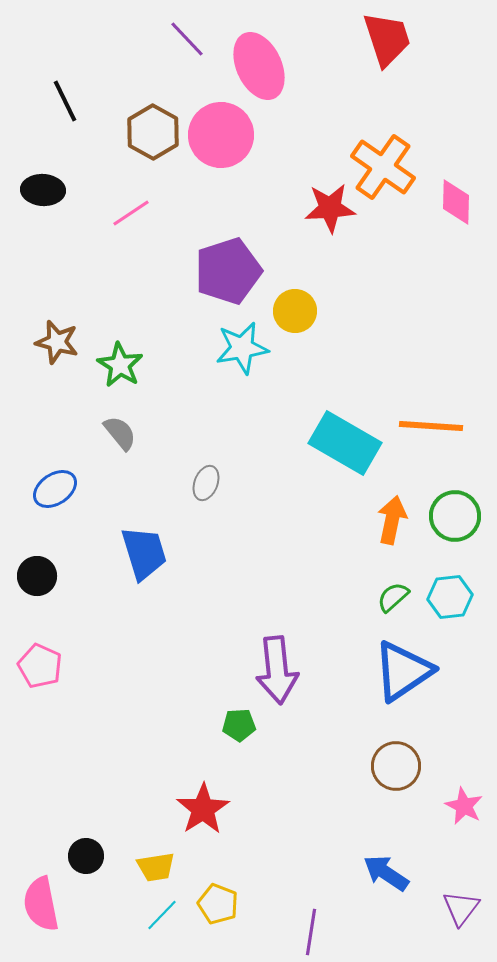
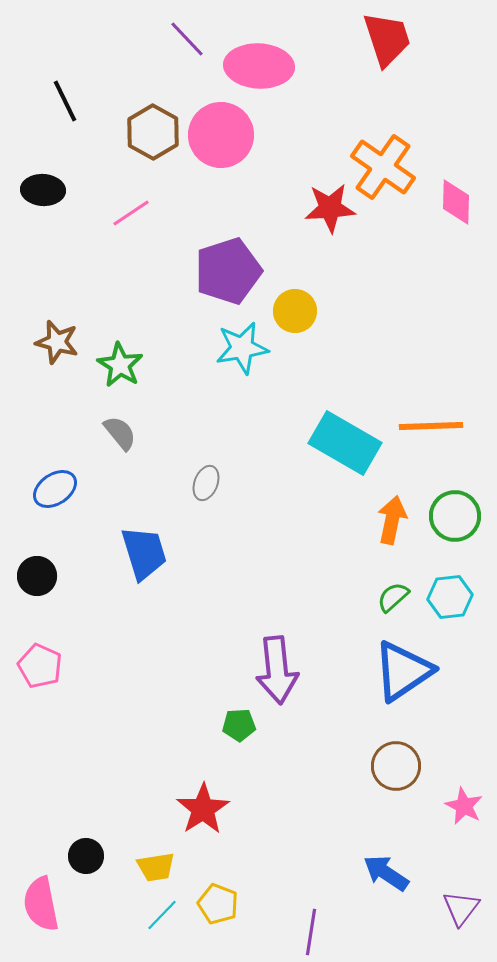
pink ellipse at (259, 66): rotated 62 degrees counterclockwise
orange line at (431, 426): rotated 6 degrees counterclockwise
